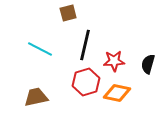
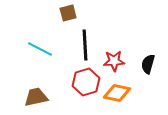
black line: rotated 16 degrees counterclockwise
